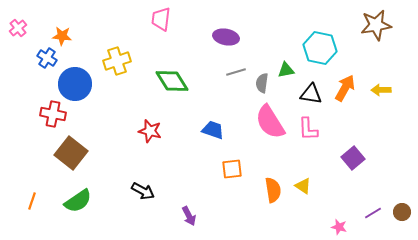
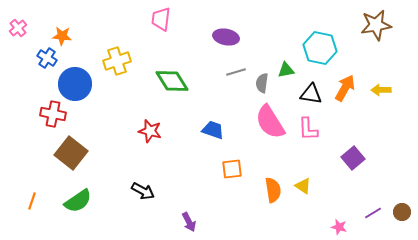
purple arrow: moved 6 px down
